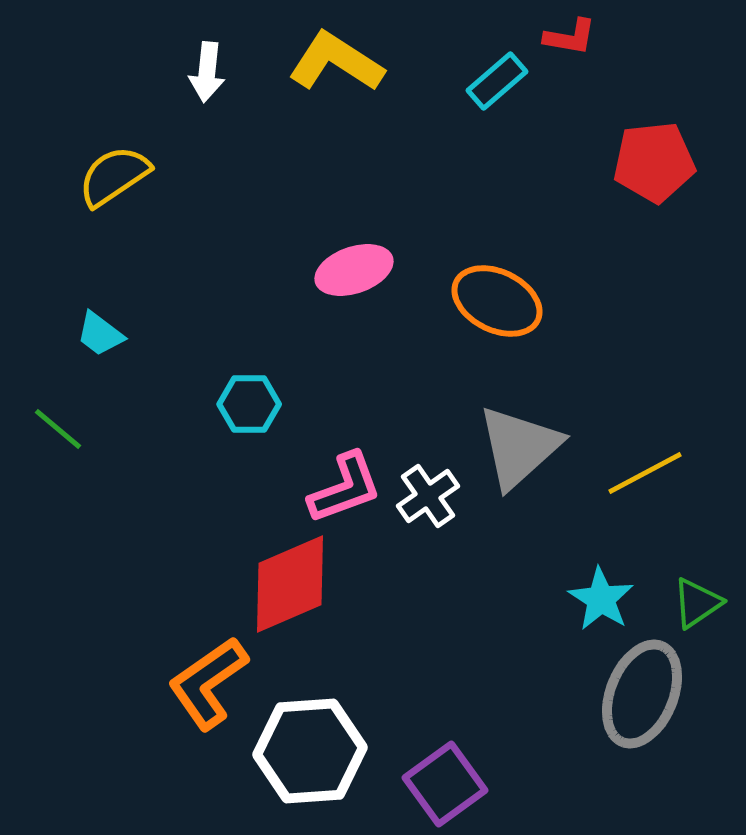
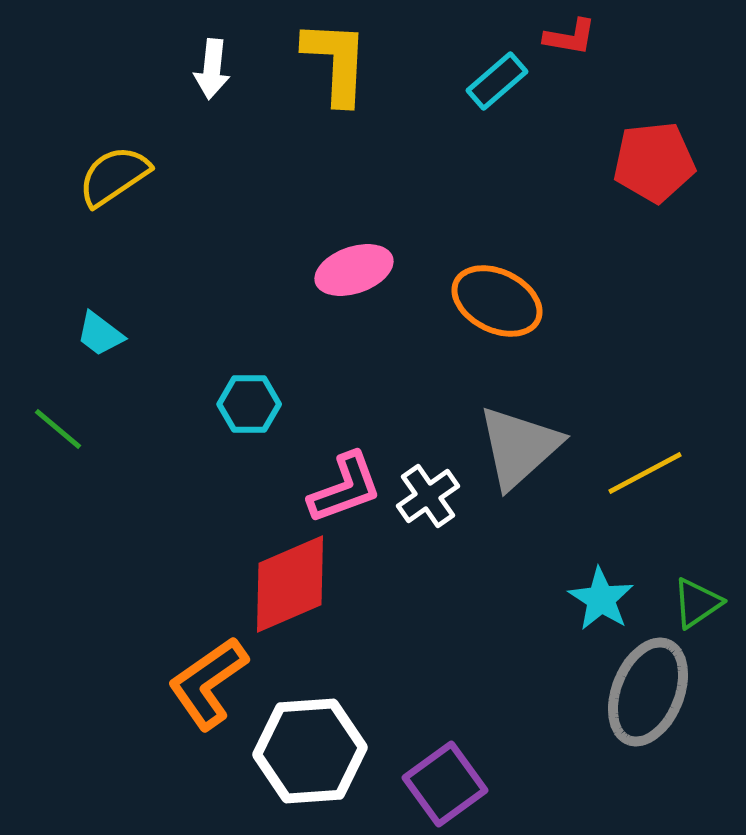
yellow L-shape: rotated 60 degrees clockwise
white arrow: moved 5 px right, 3 px up
gray ellipse: moved 6 px right, 2 px up
